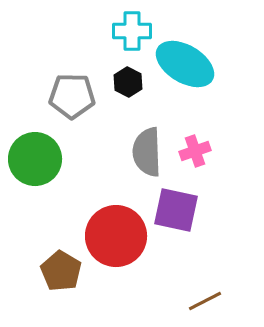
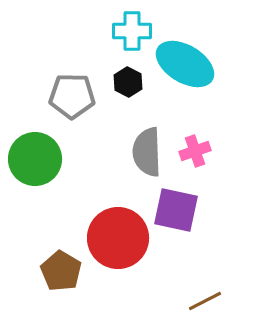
red circle: moved 2 px right, 2 px down
